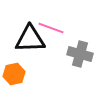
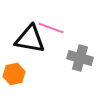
black triangle: rotated 12 degrees clockwise
gray cross: moved 4 px down
